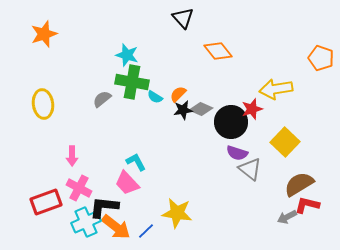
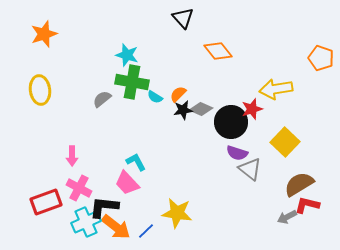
yellow ellipse: moved 3 px left, 14 px up
